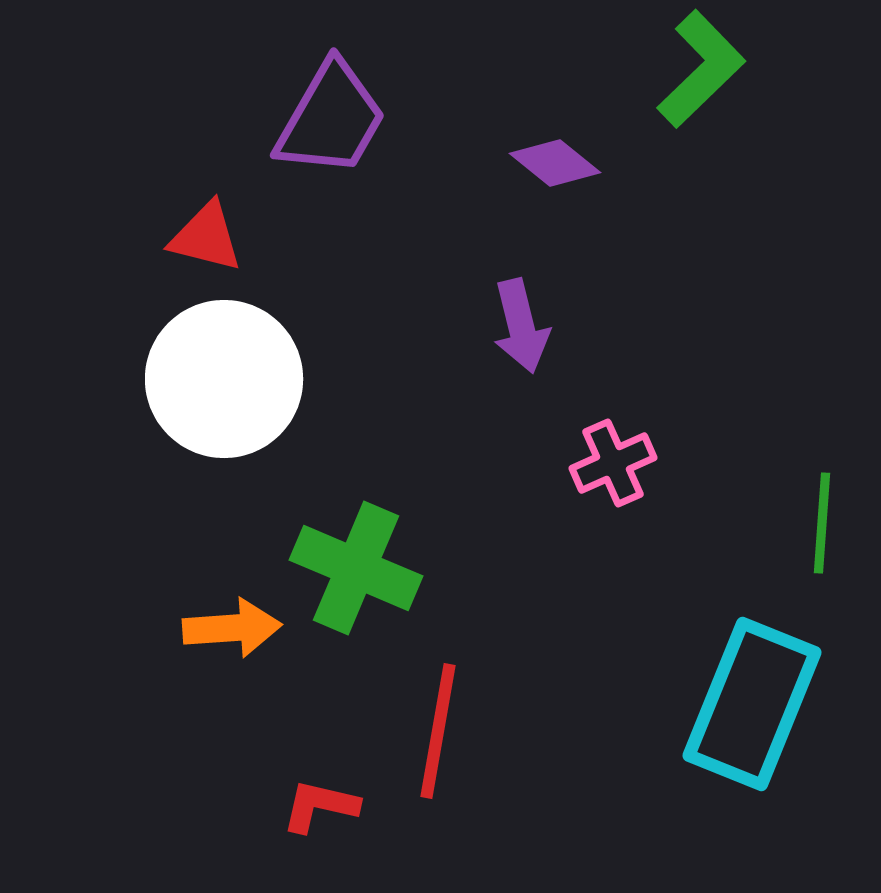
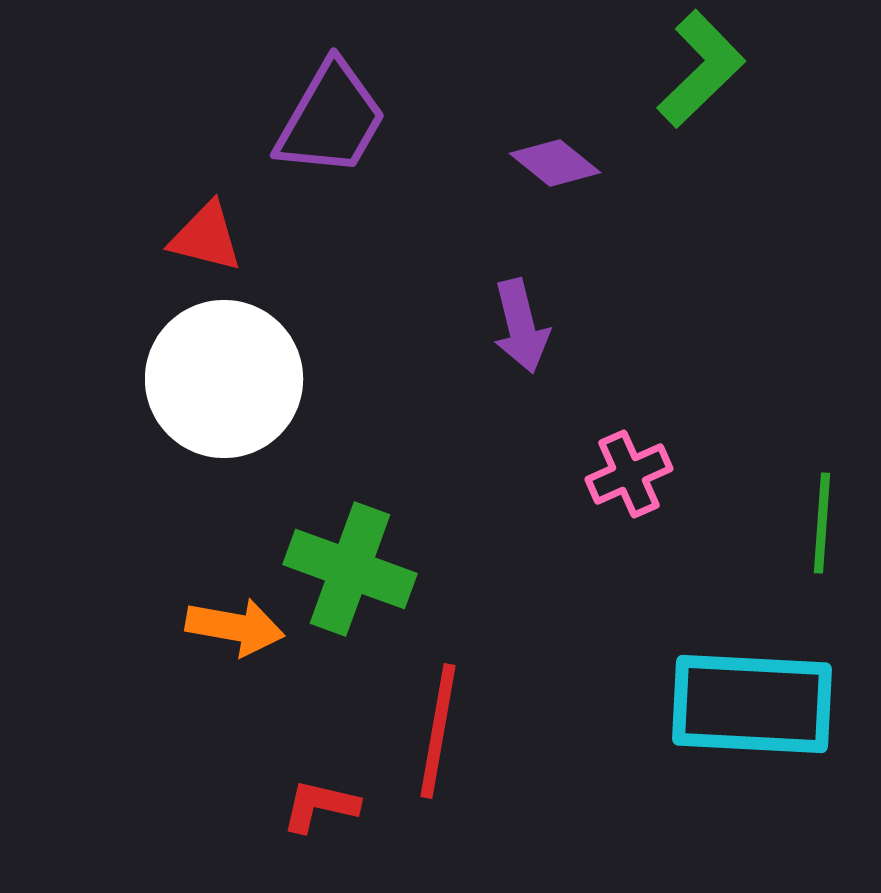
pink cross: moved 16 px right, 11 px down
green cross: moved 6 px left, 1 px down; rotated 3 degrees counterclockwise
orange arrow: moved 3 px right, 1 px up; rotated 14 degrees clockwise
cyan rectangle: rotated 71 degrees clockwise
